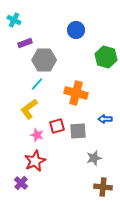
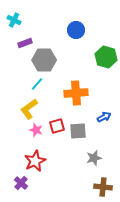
orange cross: rotated 20 degrees counterclockwise
blue arrow: moved 1 px left, 2 px up; rotated 152 degrees clockwise
pink star: moved 1 px left, 5 px up
